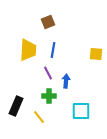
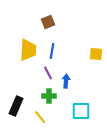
blue line: moved 1 px left, 1 px down
yellow line: moved 1 px right
